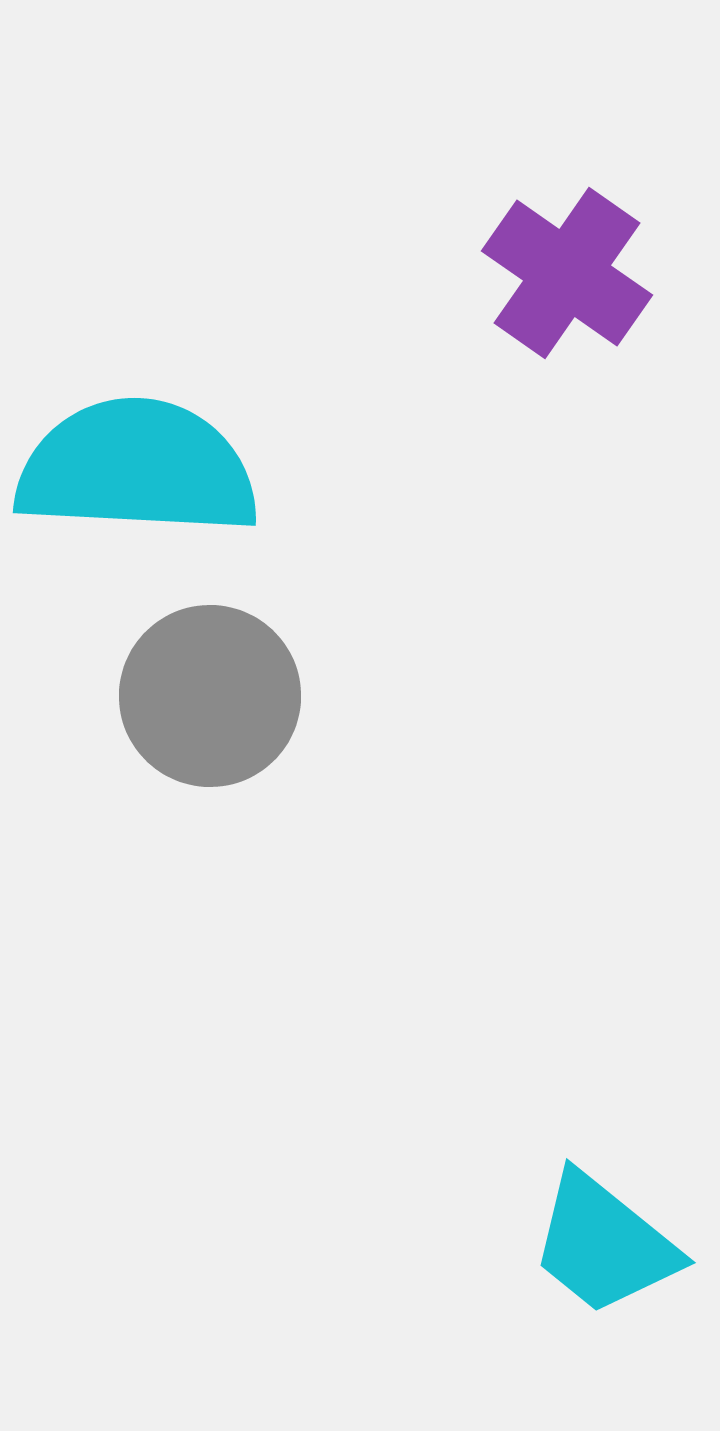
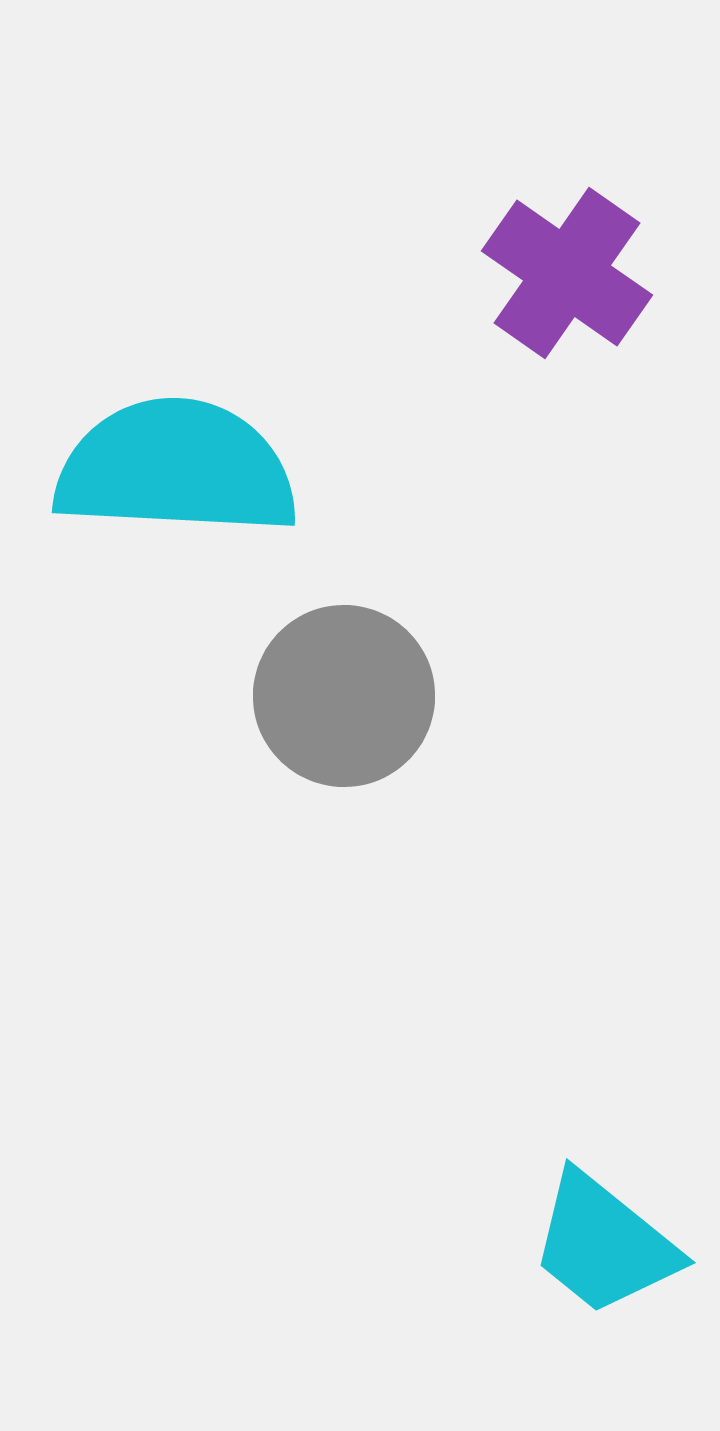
cyan semicircle: moved 39 px right
gray circle: moved 134 px right
